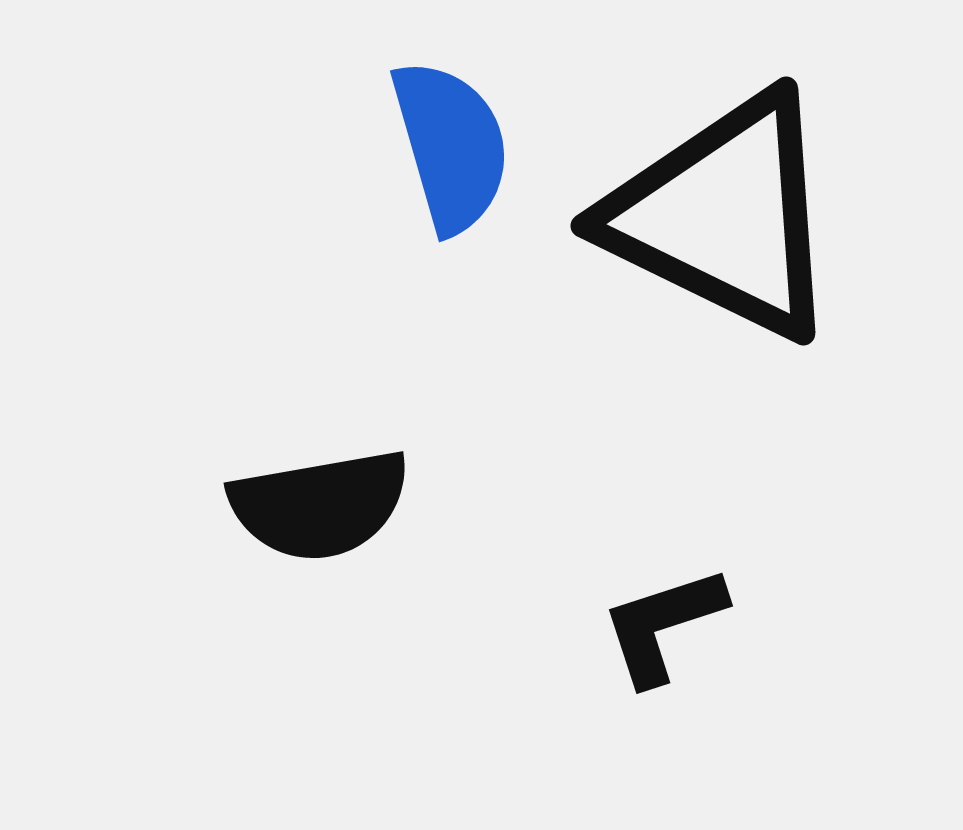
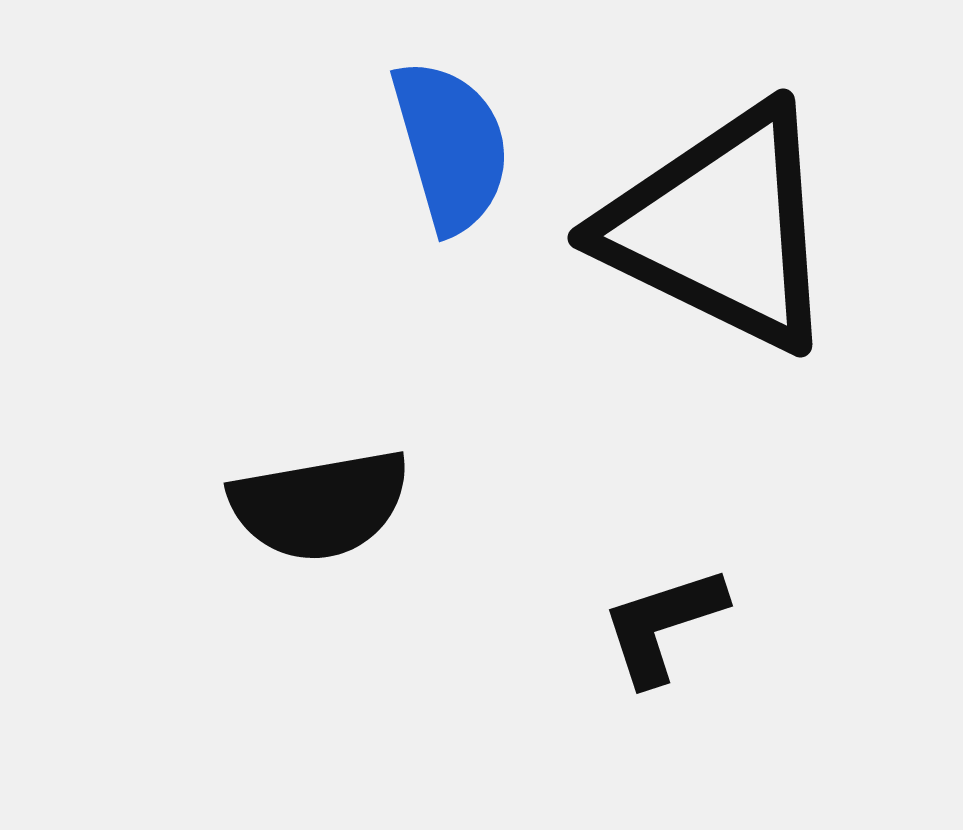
black triangle: moved 3 px left, 12 px down
